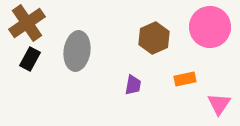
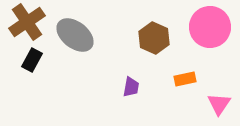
brown cross: moved 1 px up
brown hexagon: rotated 12 degrees counterclockwise
gray ellipse: moved 2 px left, 16 px up; rotated 60 degrees counterclockwise
black rectangle: moved 2 px right, 1 px down
purple trapezoid: moved 2 px left, 2 px down
